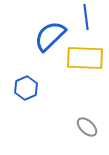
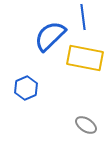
blue line: moved 3 px left
yellow rectangle: rotated 9 degrees clockwise
gray ellipse: moved 1 px left, 2 px up; rotated 10 degrees counterclockwise
